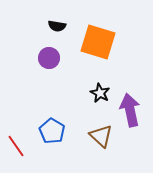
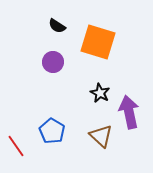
black semicircle: rotated 24 degrees clockwise
purple circle: moved 4 px right, 4 px down
purple arrow: moved 1 px left, 2 px down
